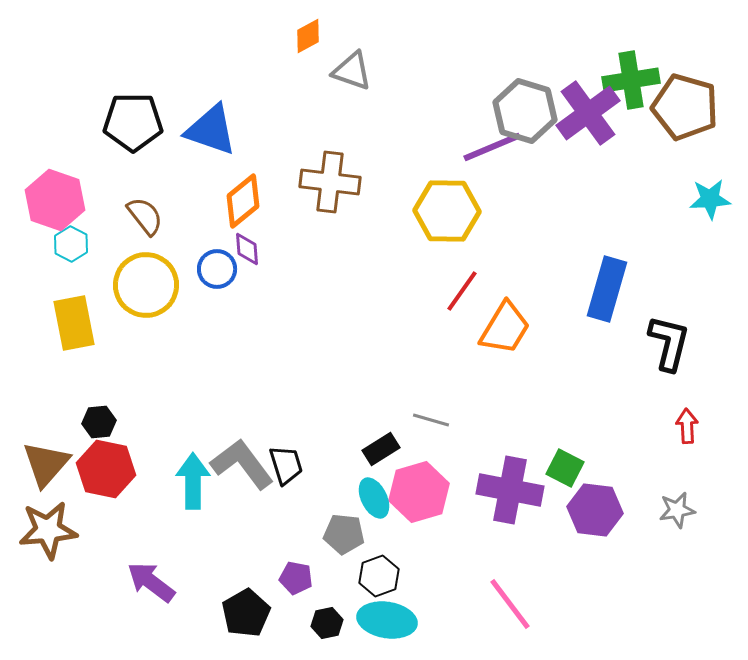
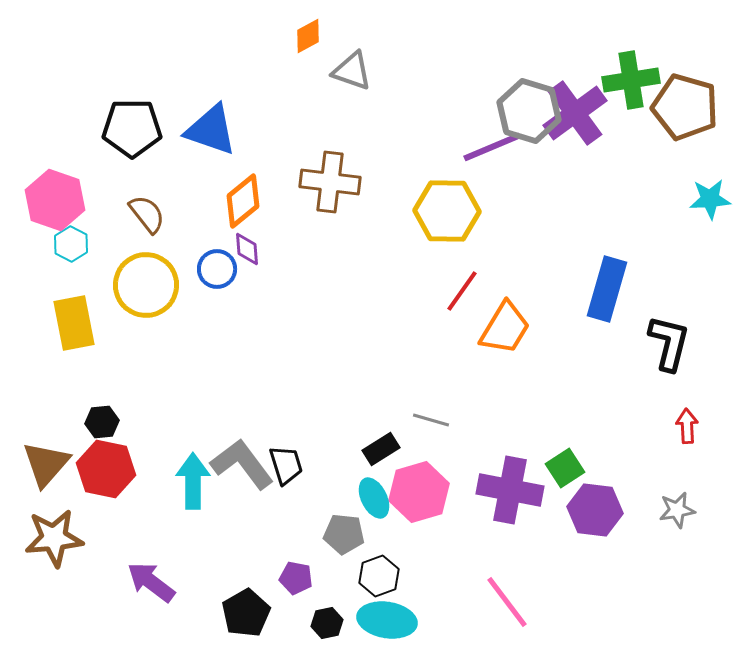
gray hexagon at (525, 111): moved 4 px right
purple cross at (588, 113): moved 13 px left
black pentagon at (133, 122): moved 1 px left, 6 px down
brown semicircle at (145, 216): moved 2 px right, 2 px up
black hexagon at (99, 422): moved 3 px right
green square at (565, 468): rotated 30 degrees clockwise
brown star at (48, 530): moved 6 px right, 8 px down
pink line at (510, 604): moved 3 px left, 2 px up
